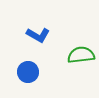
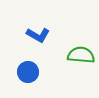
green semicircle: rotated 12 degrees clockwise
